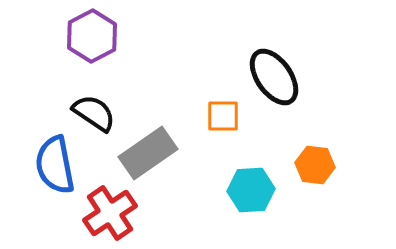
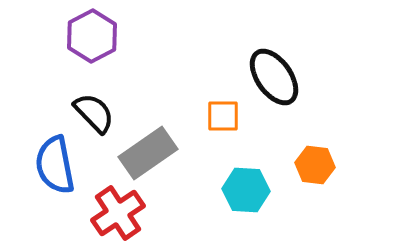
black semicircle: rotated 12 degrees clockwise
cyan hexagon: moved 5 px left; rotated 6 degrees clockwise
red cross: moved 8 px right
